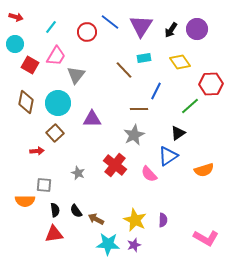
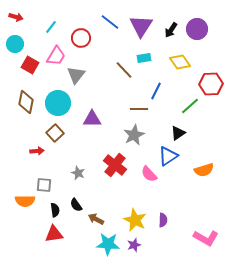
red circle at (87, 32): moved 6 px left, 6 px down
black semicircle at (76, 211): moved 6 px up
